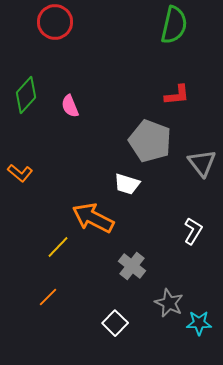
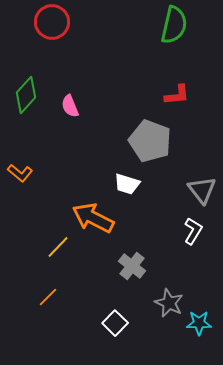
red circle: moved 3 px left
gray triangle: moved 27 px down
